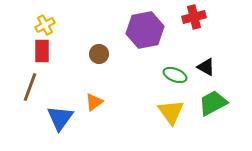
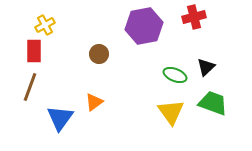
purple hexagon: moved 1 px left, 4 px up
red rectangle: moved 8 px left
black triangle: rotated 48 degrees clockwise
green trapezoid: rotated 48 degrees clockwise
